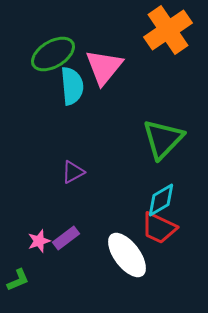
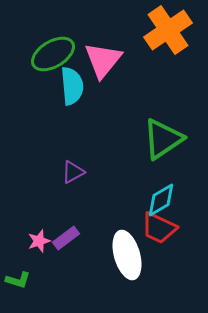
pink triangle: moved 1 px left, 7 px up
green triangle: rotated 12 degrees clockwise
white ellipse: rotated 21 degrees clockwise
green L-shape: rotated 40 degrees clockwise
